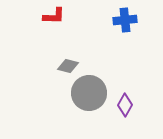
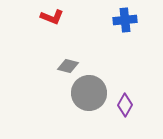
red L-shape: moved 2 px left, 1 px down; rotated 20 degrees clockwise
